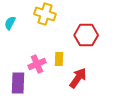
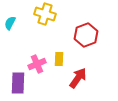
red hexagon: rotated 20 degrees counterclockwise
